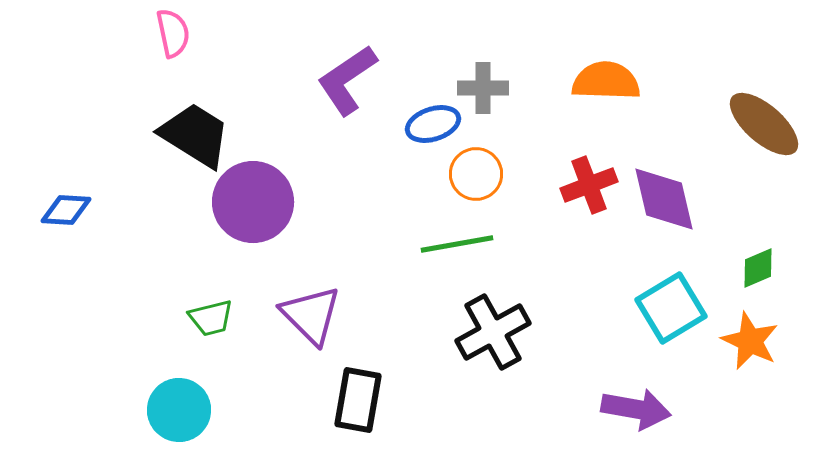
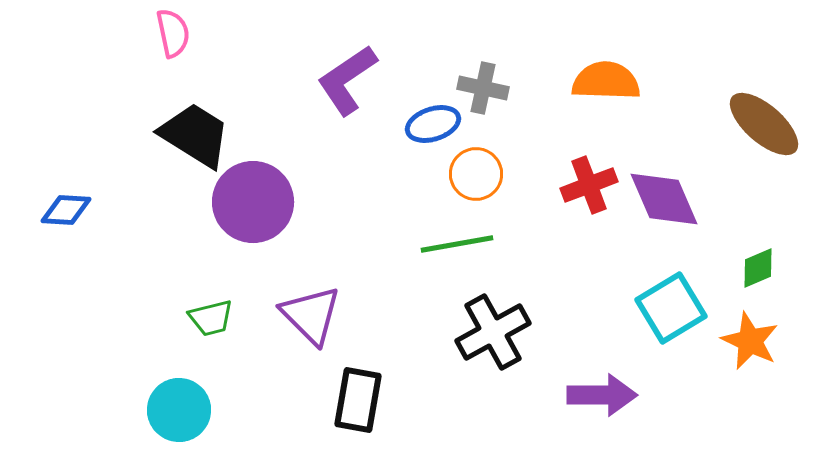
gray cross: rotated 12 degrees clockwise
purple diamond: rotated 10 degrees counterclockwise
purple arrow: moved 34 px left, 14 px up; rotated 10 degrees counterclockwise
